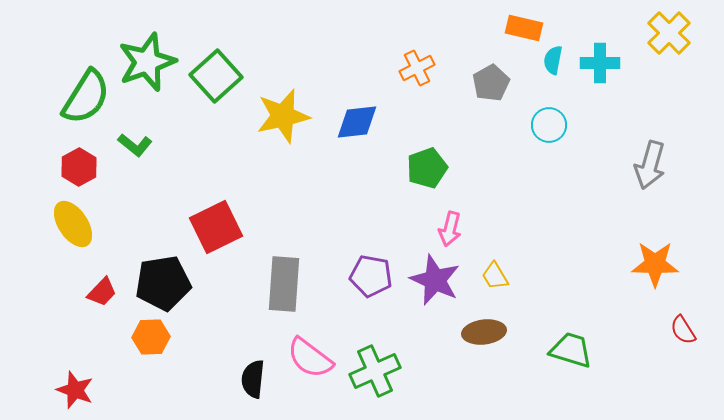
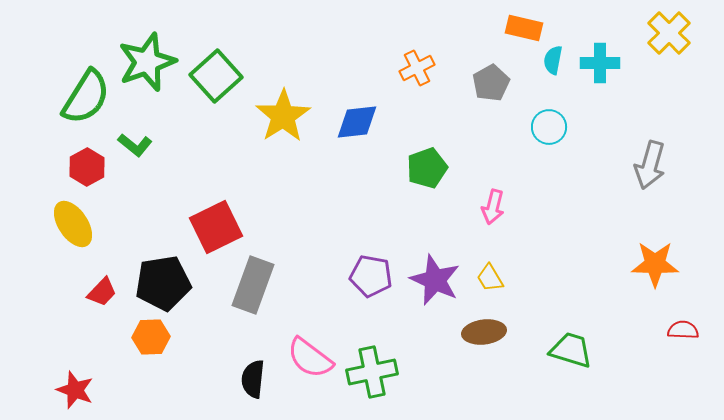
yellow star: rotated 20 degrees counterclockwise
cyan circle: moved 2 px down
red hexagon: moved 8 px right
pink arrow: moved 43 px right, 22 px up
yellow trapezoid: moved 5 px left, 2 px down
gray rectangle: moved 31 px left, 1 px down; rotated 16 degrees clockwise
red semicircle: rotated 124 degrees clockwise
green cross: moved 3 px left, 1 px down; rotated 12 degrees clockwise
